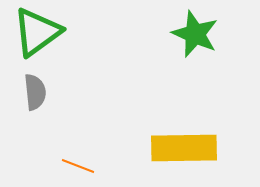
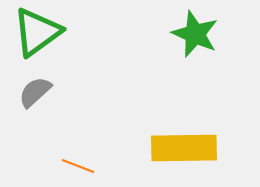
gray semicircle: rotated 126 degrees counterclockwise
